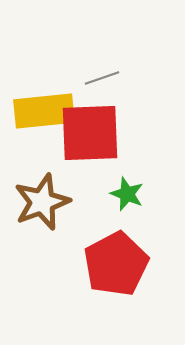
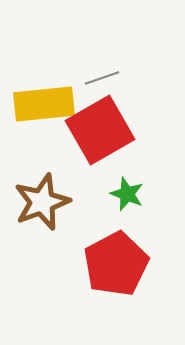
yellow rectangle: moved 7 px up
red square: moved 10 px right, 3 px up; rotated 28 degrees counterclockwise
